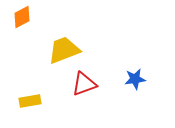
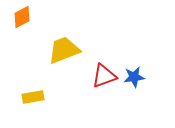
blue star: moved 1 px left, 2 px up
red triangle: moved 20 px right, 8 px up
yellow rectangle: moved 3 px right, 4 px up
